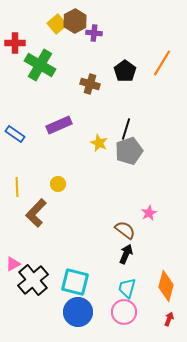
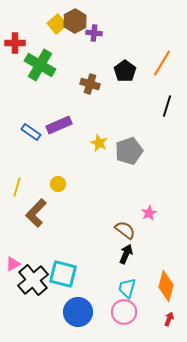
black line: moved 41 px right, 23 px up
blue rectangle: moved 16 px right, 2 px up
yellow line: rotated 18 degrees clockwise
cyan square: moved 12 px left, 8 px up
